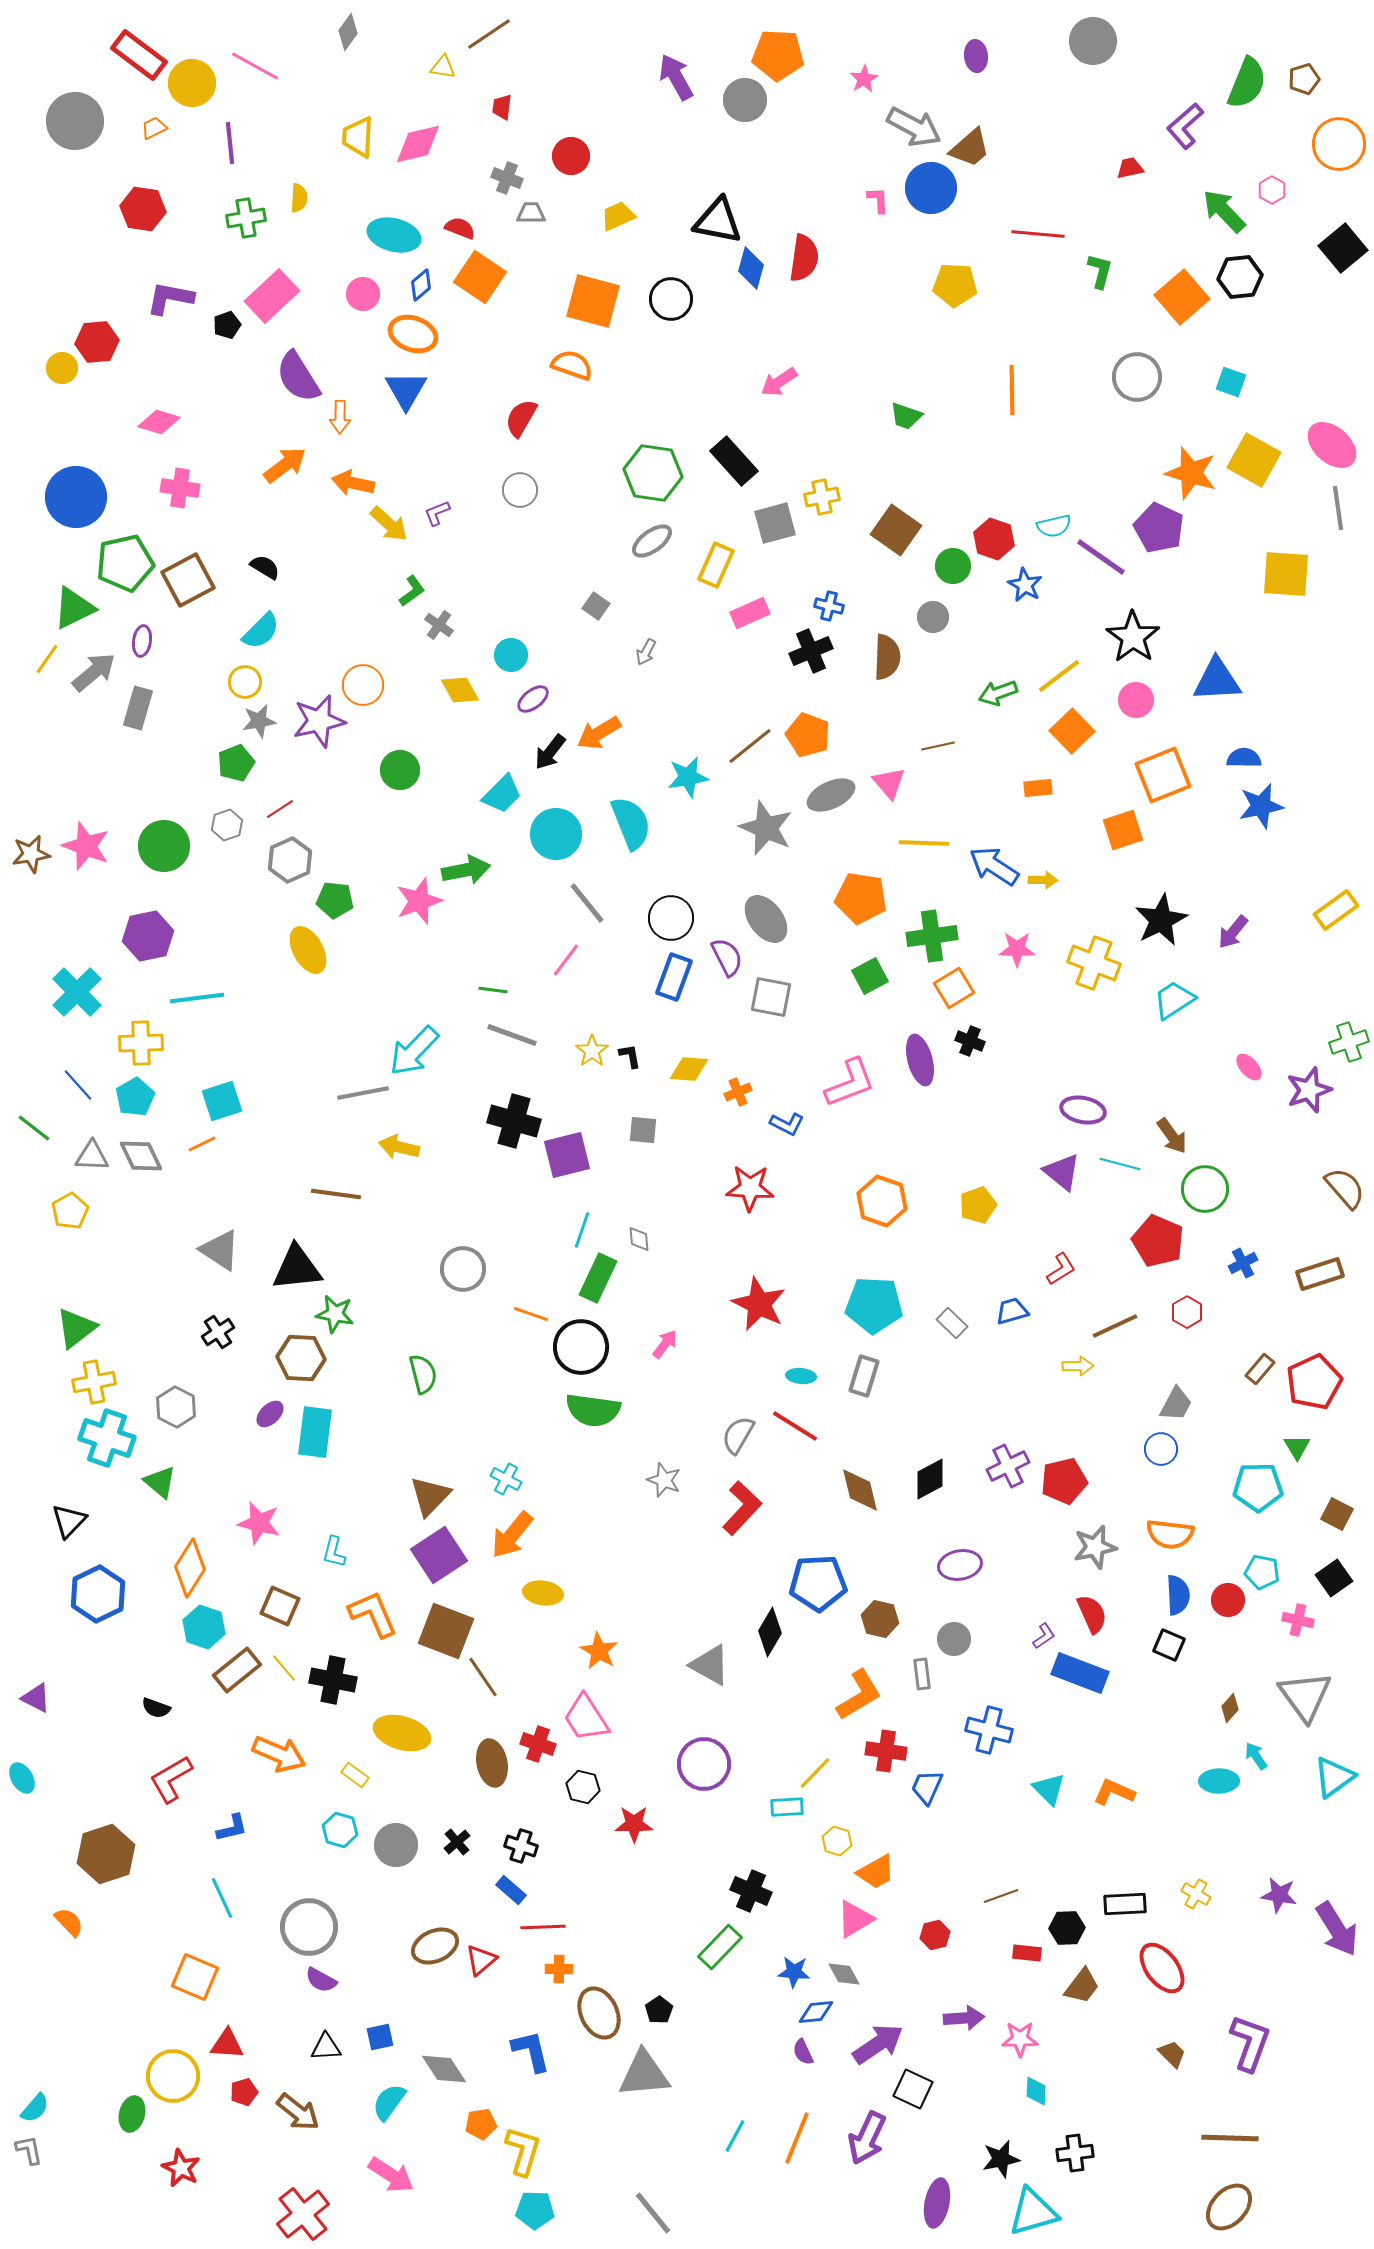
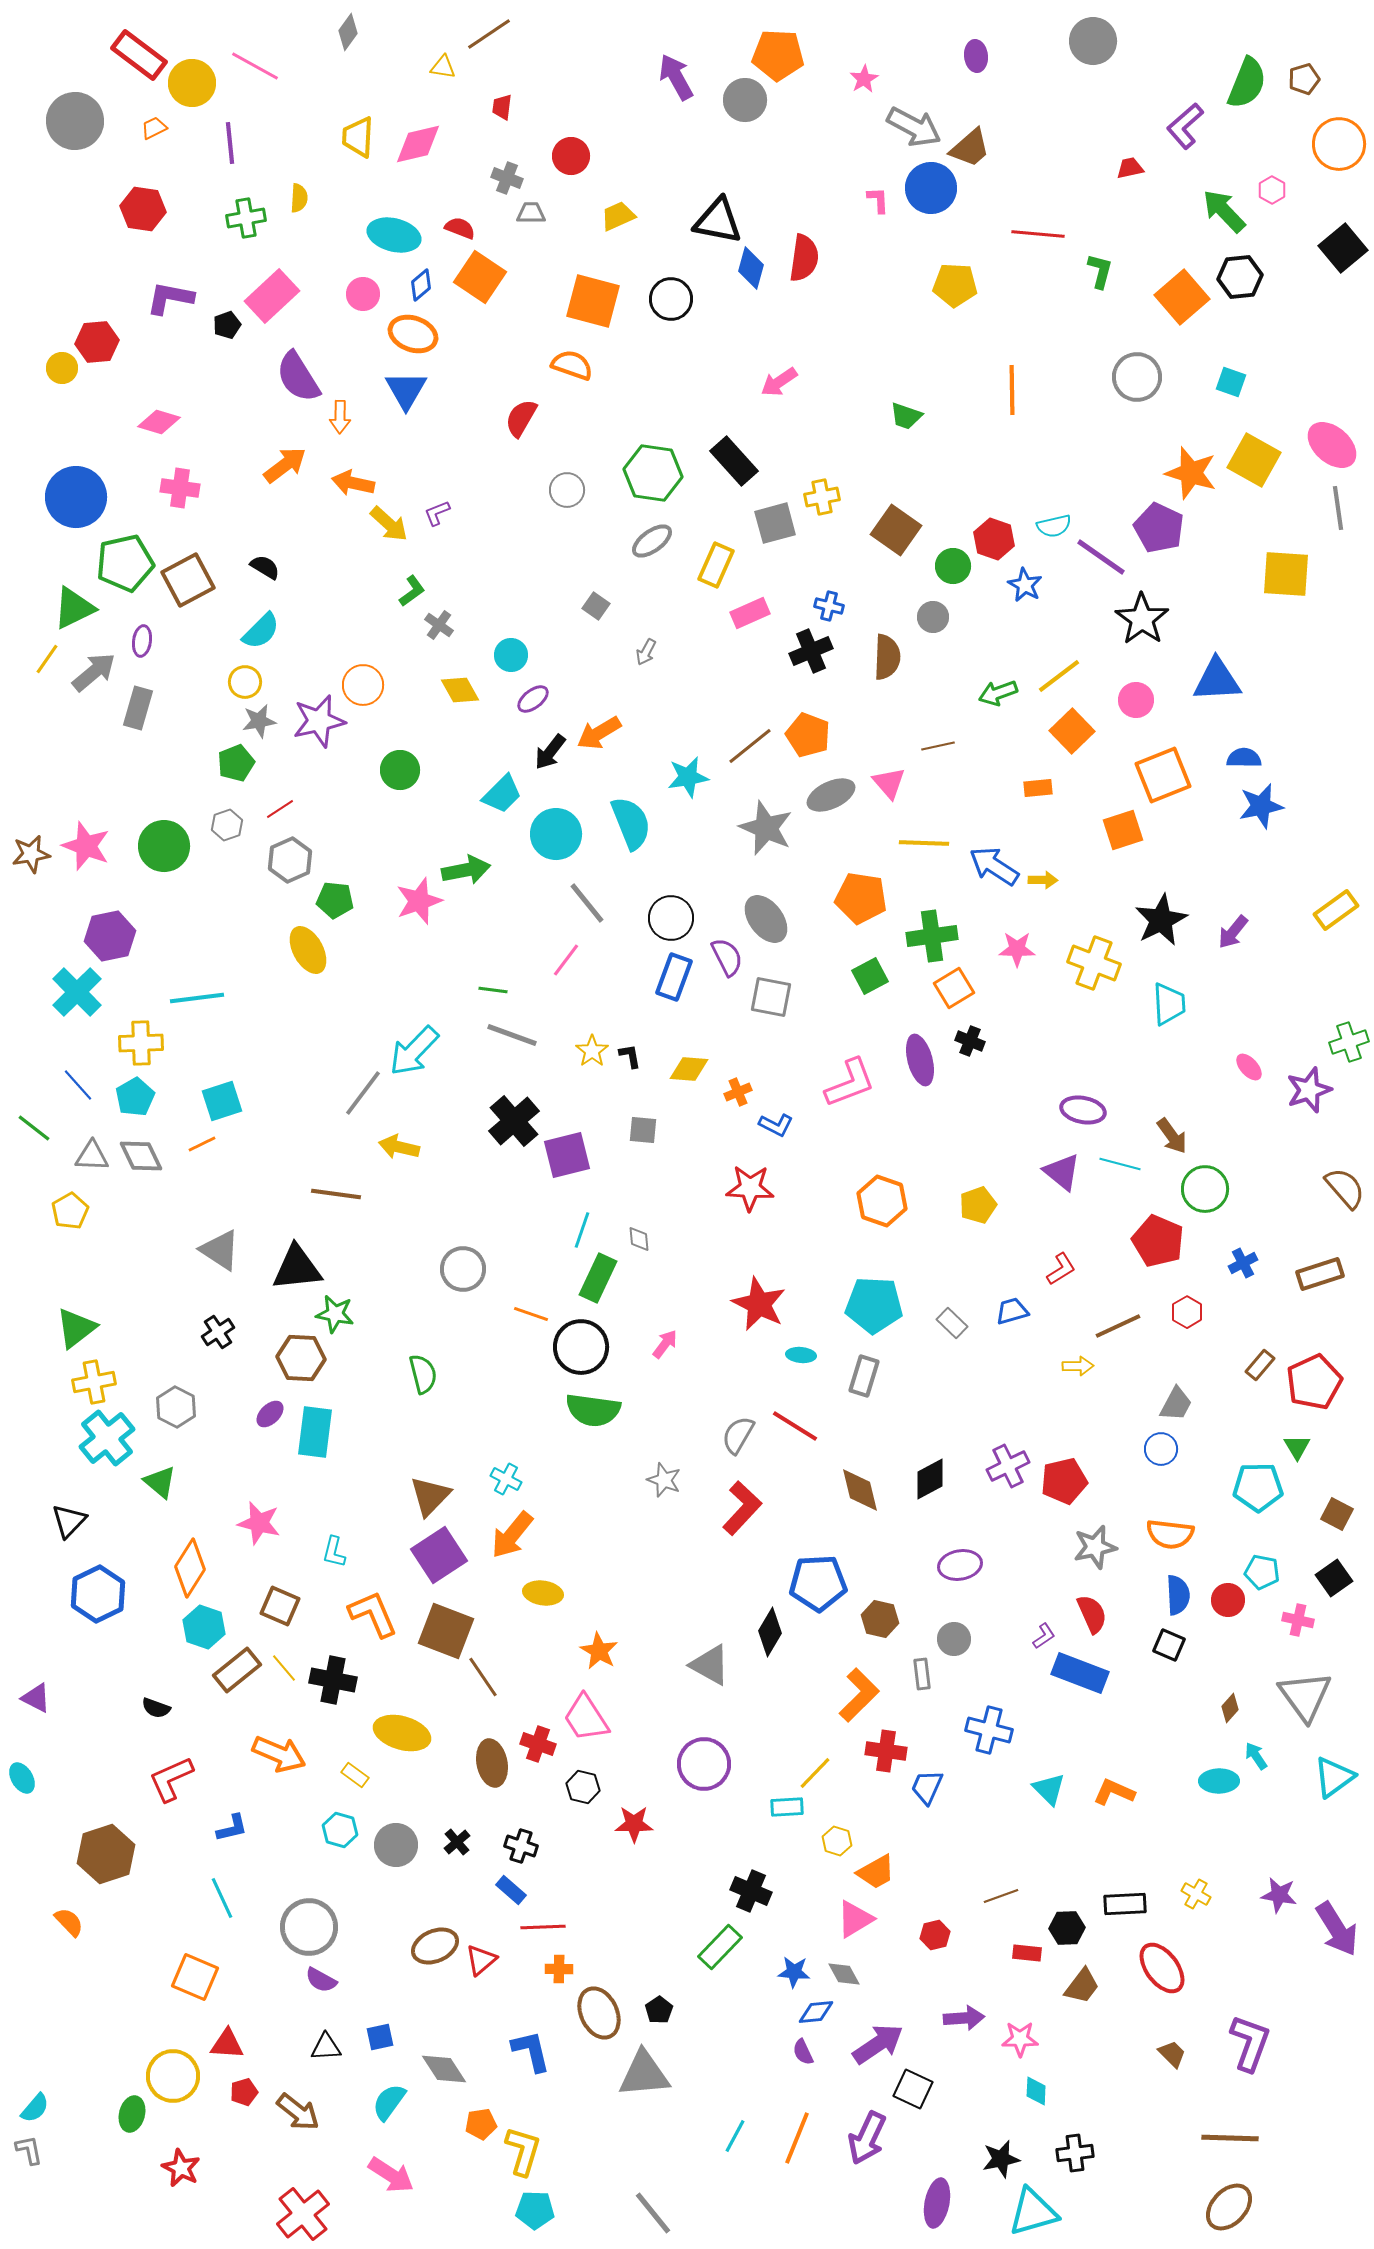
gray circle at (520, 490): moved 47 px right
black star at (1133, 637): moved 9 px right, 18 px up
purple hexagon at (148, 936): moved 38 px left
cyan trapezoid at (1174, 1000): moved 5 px left, 4 px down; rotated 120 degrees clockwise
gray line at (363, 1093): rotated 42 degrees counterclockwise
black cross at (514, 1121): rotated 33 degrees clockwise
blue L-shape at (787, 1124): moved 11 px left, 1 px down
brown line at (1115, 1326): moved 3 px right
brown rectangle at (1260, 1369): moved 4 px up
cyan ellipse at (801, 1376): moved 21 px up
cyan cross at (107, 1438): rotated 32 degrees clockwise
orange L-shape at (859, 1695): rotated 14 degrees counterclockwise
red L-shape at (171, 1779): rotated 6 degrees clockwise
